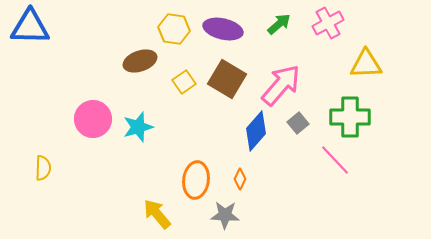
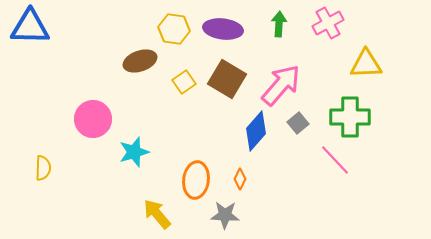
green arrow: rotated 45 degrees counterclockwise
purple ellipse: rotated 6 degrees counterclockwise
cyan star: moved 4 px left, 25 px down
